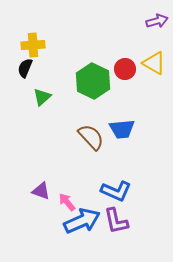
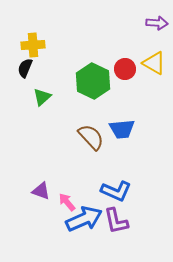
purple arrow: moved 2 px down; rotated 20 degrees clockwise
blue arrow: moved 2 px right, 2 px up
